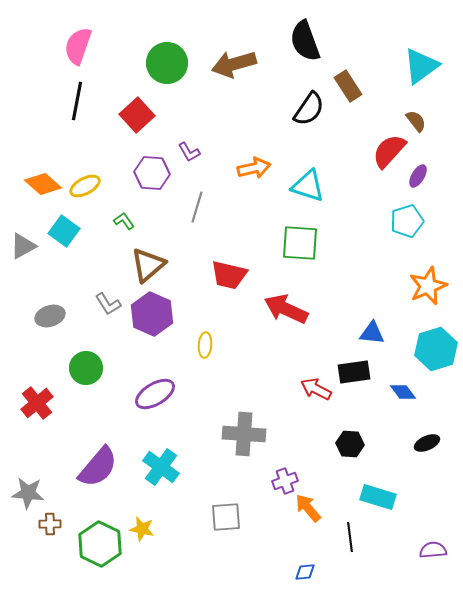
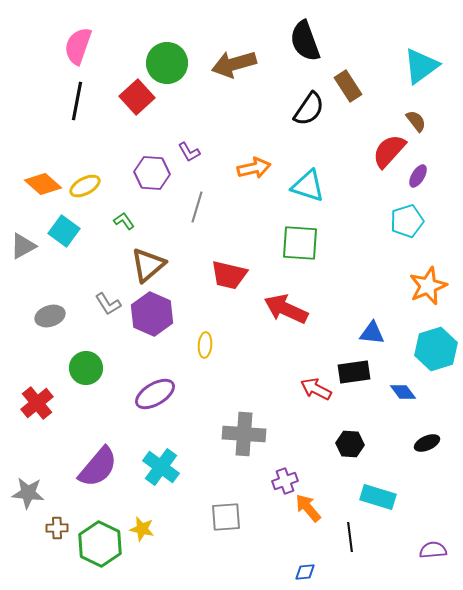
red square at (137, 115): moved 18 px up
brown cross at (50, 524): moved 7 px right, 4 px down
